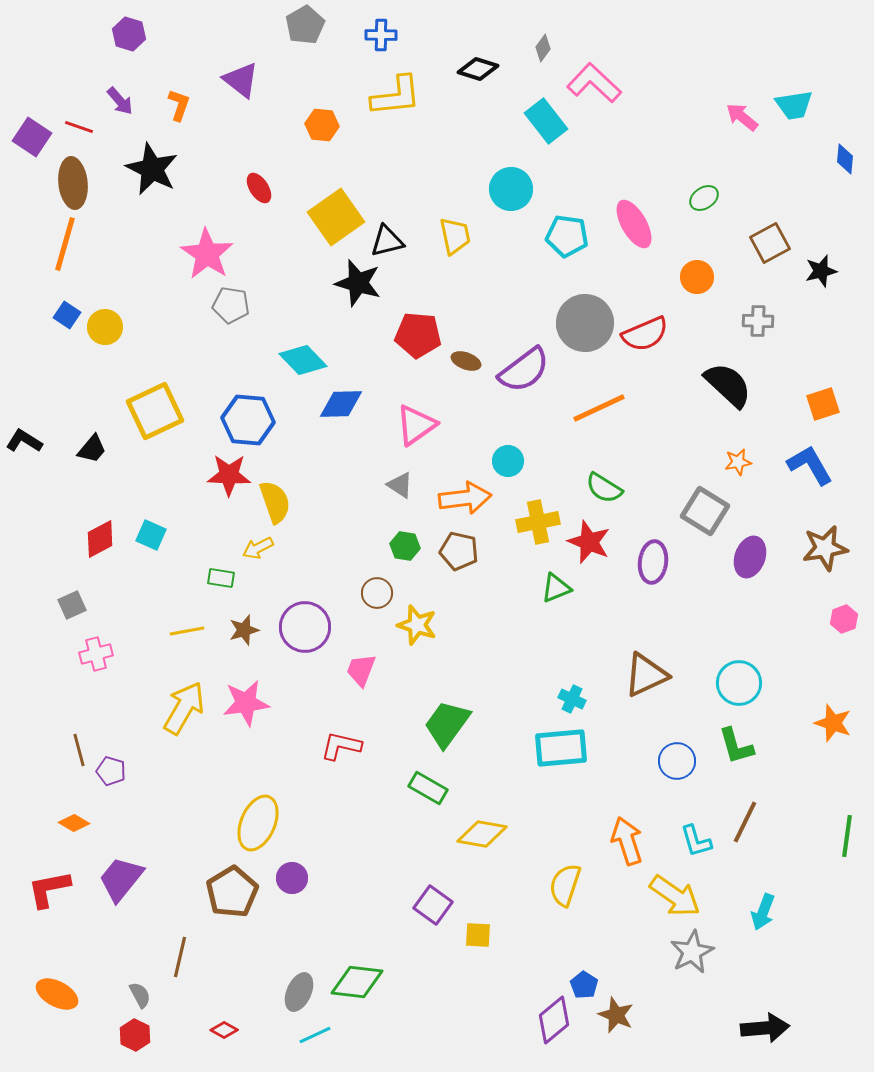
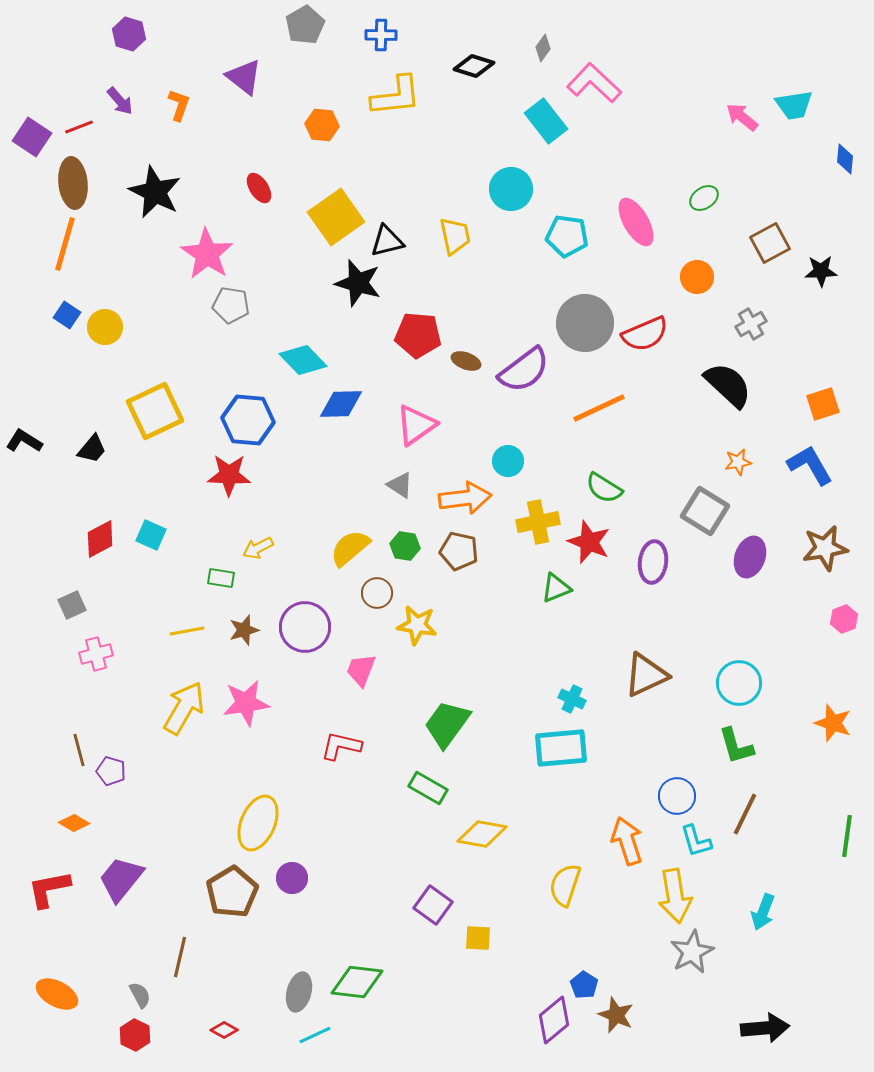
black diamond at (478, 69): moved 4 px left, 3 px up
purple triangle at (241, 80): moved 3 px right, 3 px up
red line at (79, 127): rotated 40 degrees counterclockwise
black star at (152, 169): moved 3 px right, 23 px down
pink ellipse at (634, 224): moved 2 px right, 2 px up
black star at (821, 271): rotated 12 degrees clockwise
gray cross at (758, 321): moved 7 px left, 3 px down; rotated 32 degrees counterclockwise
yellow semicircle at (275, 502): moved 75 px right, 46 px down; rotated 111 degrees counterclockwise
yellow star at (417, 625): rotated 9 degrees counterclockwise
blue circle at (677, 761): moved 35 px down
brown line at (745, 822): moved 8 px up
yellow arrow at (675, 896): rotated 46 degrees clockwise
yellow square at (478, 935): moved 3 px down
gray ellipse at (299, 992): rotated 9 degrees counterclockwise
